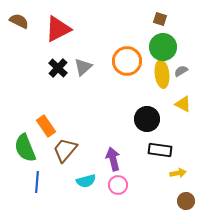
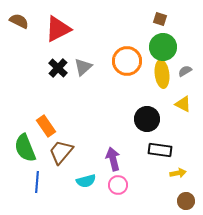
gray semicircle: moved 4 px right
brown trapezoid: moved 4 px left, 2 px down
